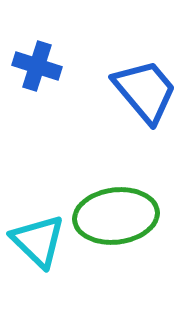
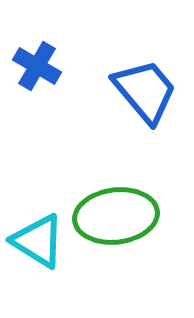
blue cross: rotated 12 degrees clockwise
cyan triangle: rotated 12 degrees counterclockwise
